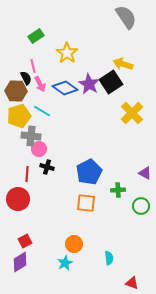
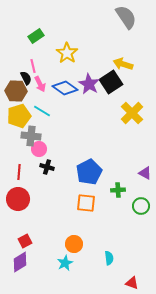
red line: moved 8 px left, 2 px up
